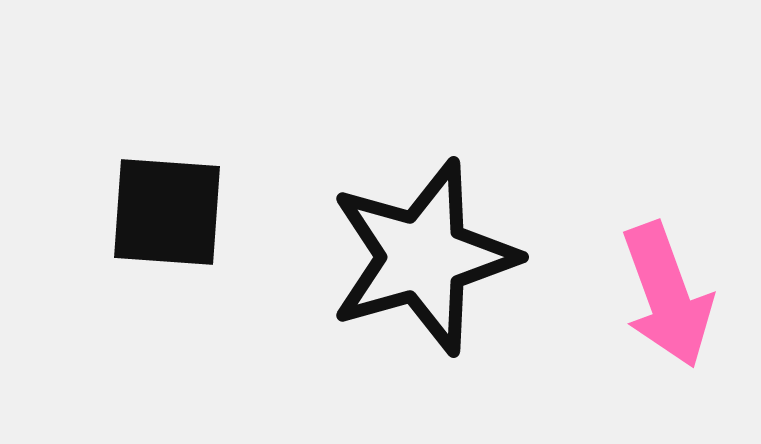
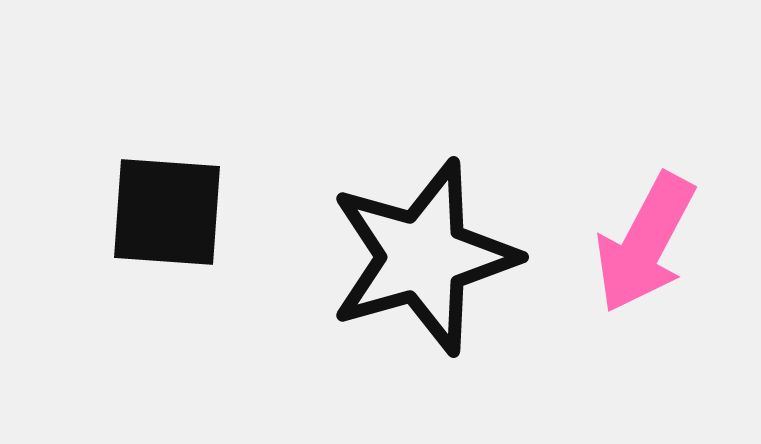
pink arrow: moved 22 px left, 52 px up; rotated 48 degrees clockwise
